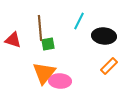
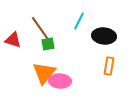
brown line: rotated 30 degrees counterclockwise
orange rectangle: rotated 36 degrees counterclockwise
